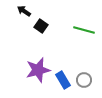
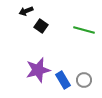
black arrow: moved 2 px right; rotated 56 degrees counterclockwise
